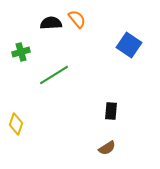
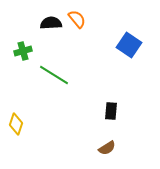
green cross: moved 2 px right, 1 px up
green line: rotated 64 degrees clockwise
